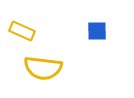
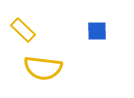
yellow rectangle: moved 1 px right, 1 px up; rotated 20 degrees clockwise
